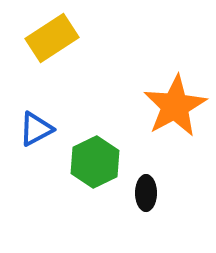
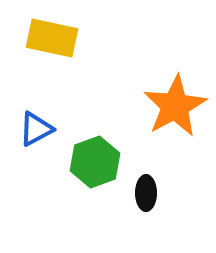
yellow rectangle: rotated 45 degrees clockwise
green hexagon: rotated 6 degrees clockwise
